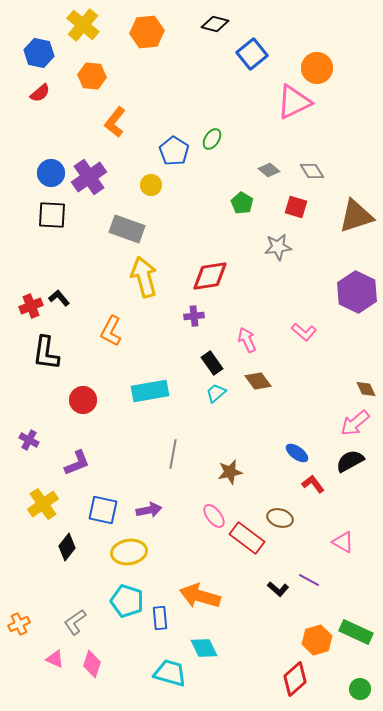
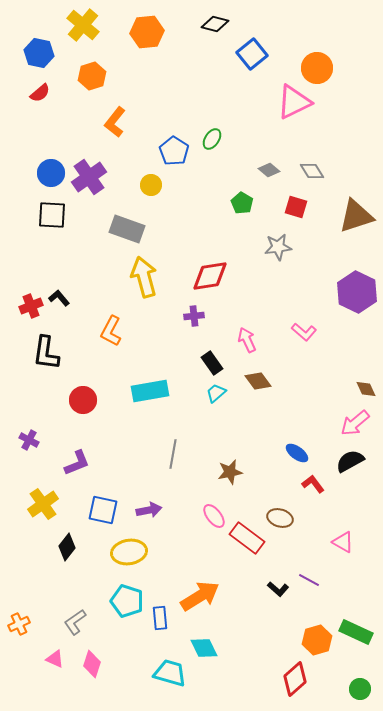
orange hexagon at (92, 76): rotated 24 degrees counterclockwise
orange arrow at (200, 596): rotated 132 degrees clockwise
